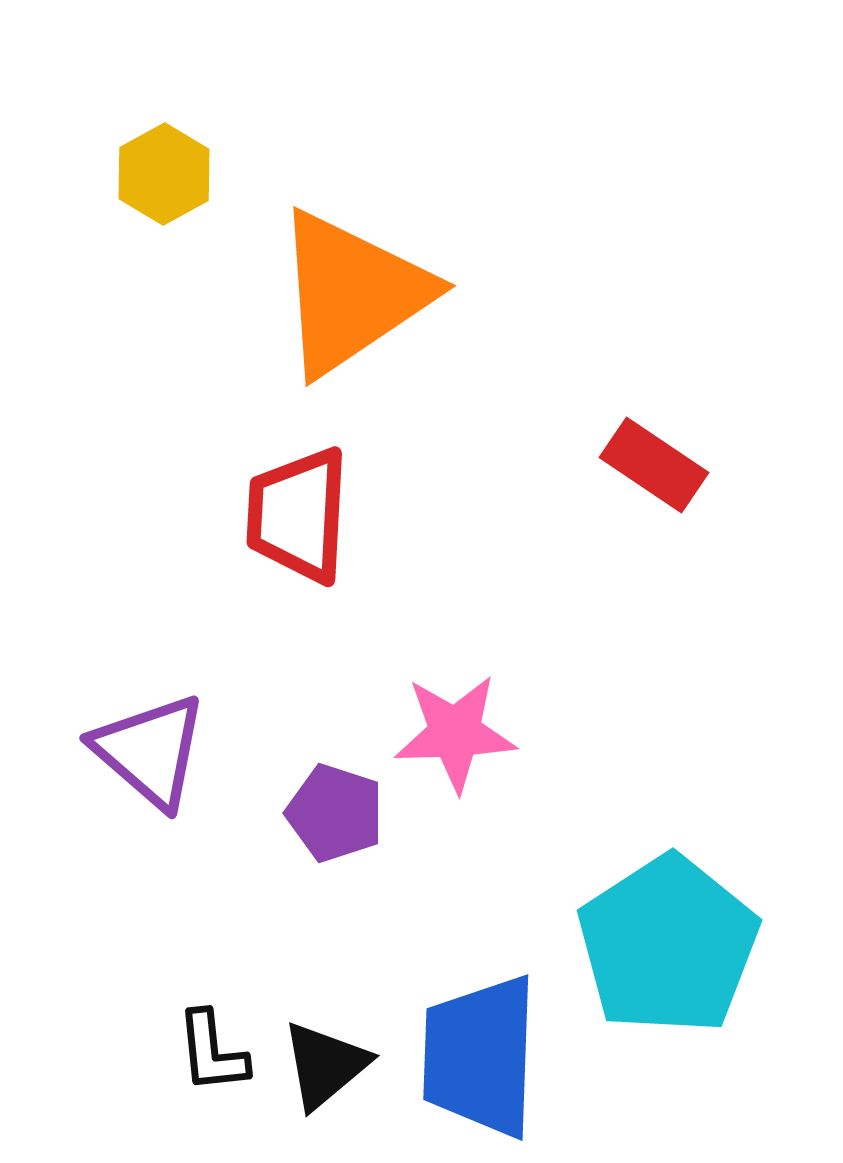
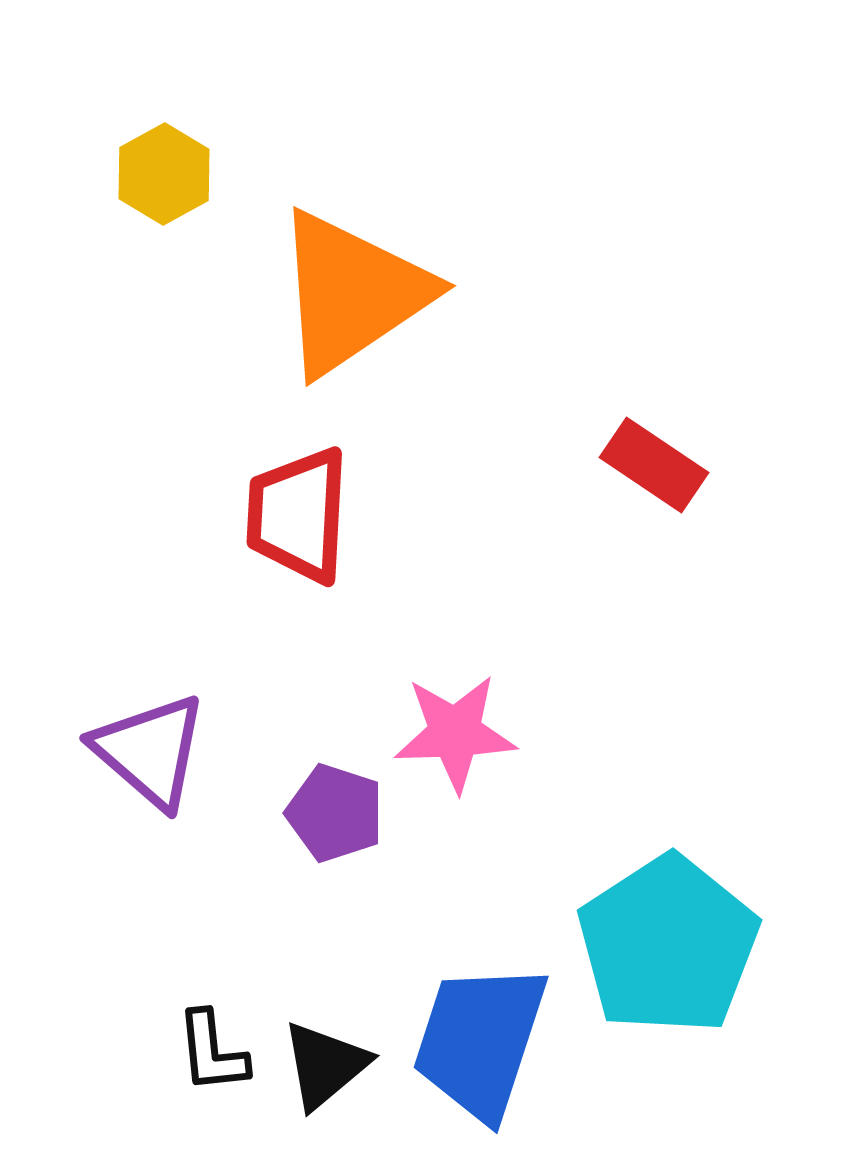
blue trapezoid: moved 15 px up; rotated 16 degrees clockwise
